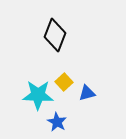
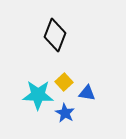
blue triangle: rotated 24 degrees clockwise
blue star: moved 8 px right, 9 px up
